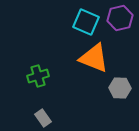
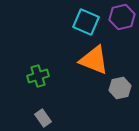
purple hexagon: moved 2 px right, 1 px up
orange triangle: moved 2 px down
gray hexagon: rotated 15 degrees counterclockwise
